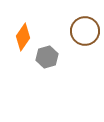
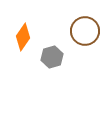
gray hexagon: moved 5 px right
